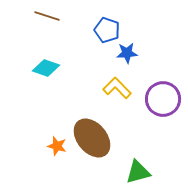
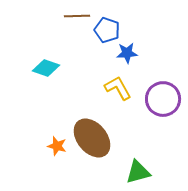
brown line: moved 30 px right; rotated 20 degrees counterclockwise
yellow L-shape: moved 1 px right; rotated 16 degrees clockwise
